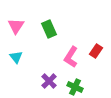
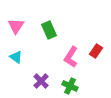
green rectangle: moved 1 px down
cyan triangle: rotated 16 degrees counterclockwise
purple cross: moved 8 px left
green cross: moved 5 px left, 1 px up
